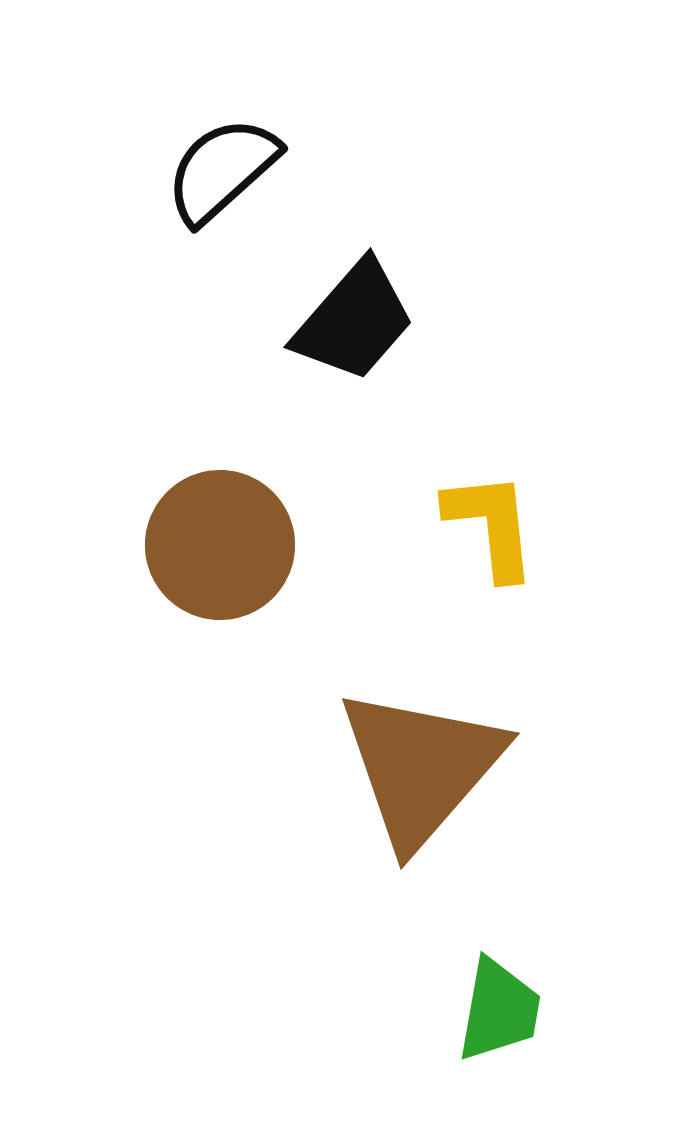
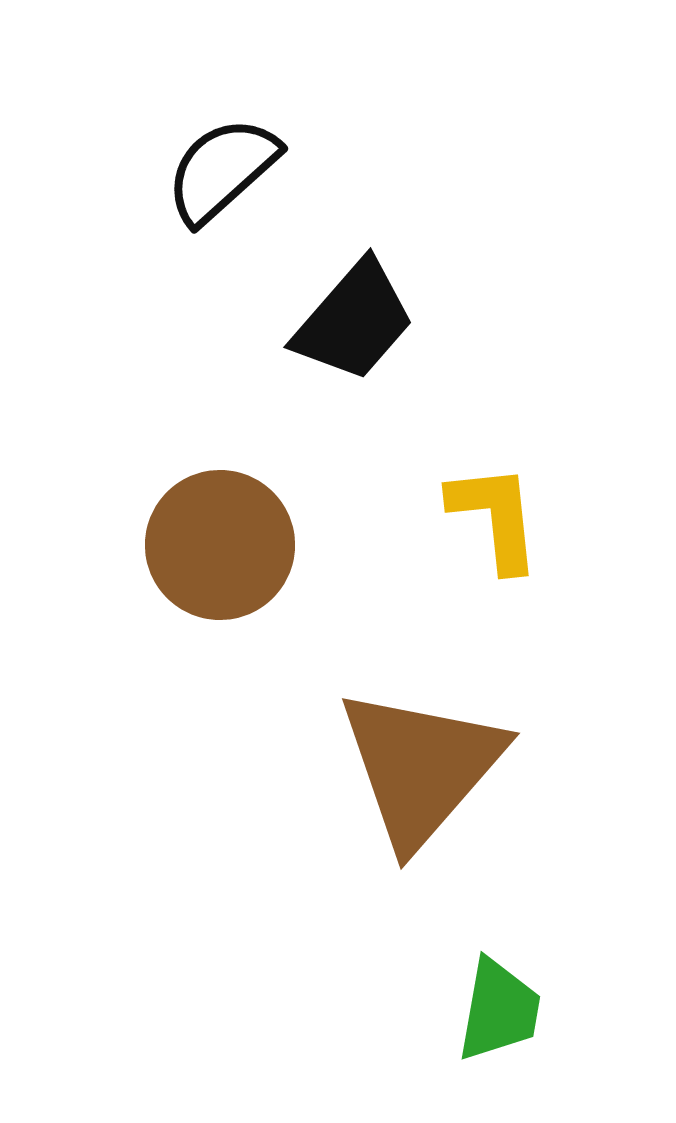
yellow L-shape: moved 4 px right, 8 px up
